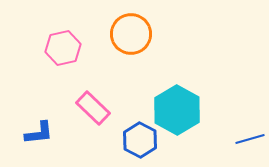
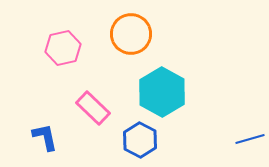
cyan hexagon: moved 15 px left, 18 px up
blue L-shape: moved 6 px right, 4 px down; rotated 96 degrees counterclockwise
